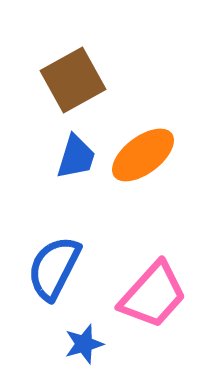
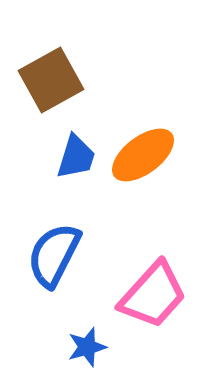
brown square: moved 22 px left
blue semicircle: moved 13 px up
blue star: moved 3 px right, 3 px down
